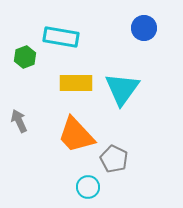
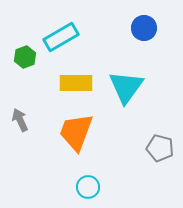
cyan rectangle: rotated 40 degrees counterclockwise
cyan triangle: moved 4 px right, 2 px up
gray arrow: moved 1 px right, 1 px up
orange trapezoid: moved 3 px up; rotated 63 degrees clockwise
gray pentagon: moved 46 px right, 11 px up; rotated 12 degrees counterclockwise
